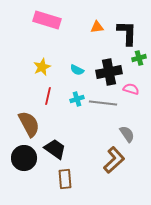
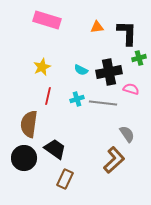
cyan semicircle: moved 4 px right
brown semicircle: rotated 144 degrees counterclockwise
brown rectangle: rotated 30 degrees clockwise
